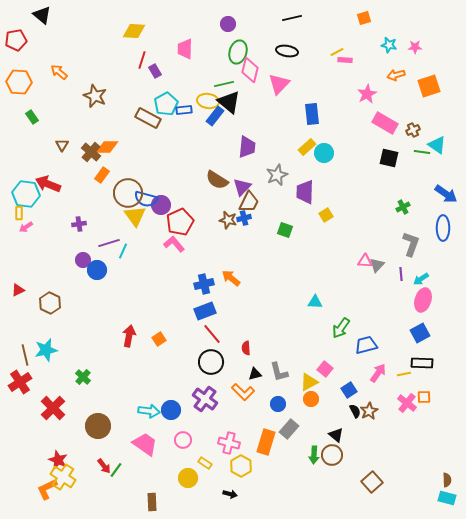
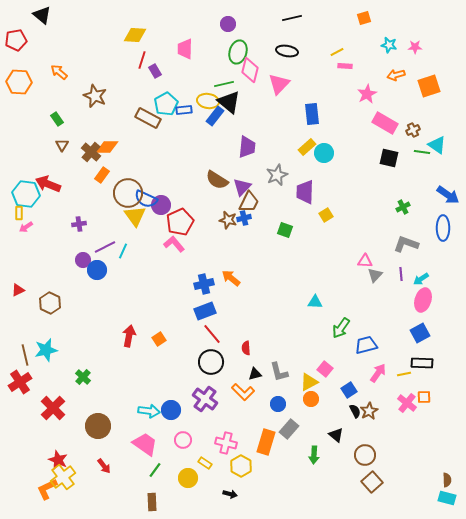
yellow diamond at (134, 31): moved 1 px right, 4 px down
pink rectangle at (345, 60): moved 6 px down
green rectangle at (32, 117): moved 25 px right, 2 px down
blue arrow at (446, 194): moved 2 px right, 1 px down
blue semicircle at (146, 199): rotated 10 degrees clockwise
purple line at (109, 243): moved 4 px left, 4 px down; rotated 10 degrees counterclockwise
gray L-shape at (411, 244): moved 5 px left; rotated 90 degrees counterclockwise
gray triangle at (377, 265): moved 2 px left, 10 px down
pink cross at (229, 443): moved 3 px left
brown circle at (332, 455): moved 33 px right
green line at (116, 470): moved 39 px right
yellow cross at (63, 477): rotated 20 degrees clockwise
